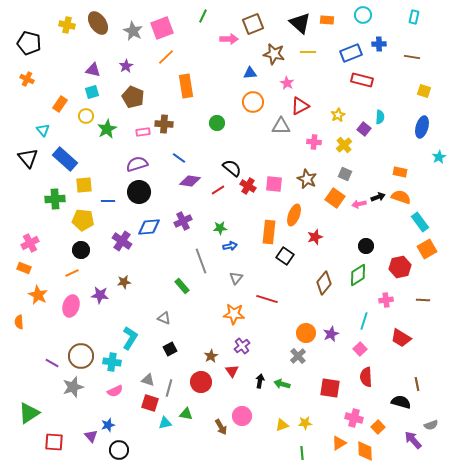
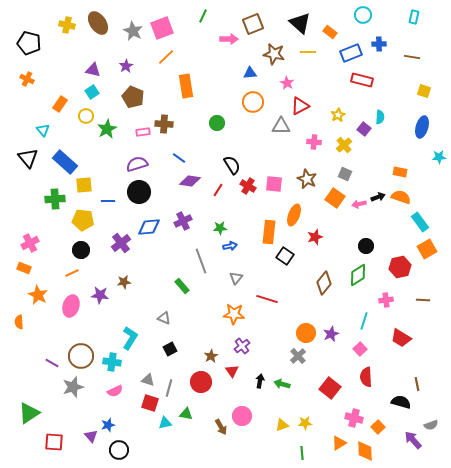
orange rectangle at (327, 20): moved 3 px right, 12 px down; rotated 32 degrees clockwise
cyan square at (92, 92): rotated 16 degrees counterclockwise
cyan star at (439, 157): rotated 24 degrees clockwise
blue rectangle at (65, 159): moved 3 px down
black semicircle at (232, 168): moved 3 px up; rotated 18 degrees clockwise
red line at (218, 190): rotated 24 degrees counterclockwise
purple cross at (122, 241): moved 1 px left, 2 px down; rotated 18 degrees clockwise
red square at (330, 388): rotated 30 degrees clockwise
